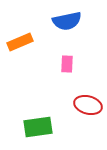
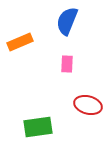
blue semicircle: rotated 124 degrees clockwise
